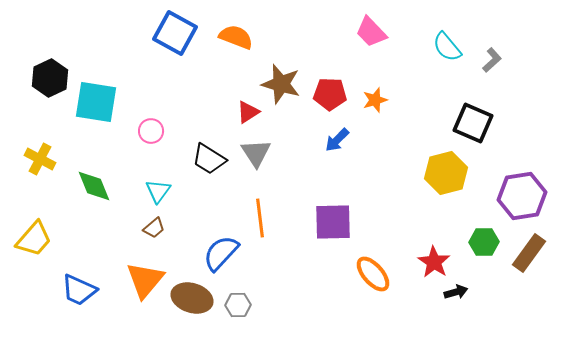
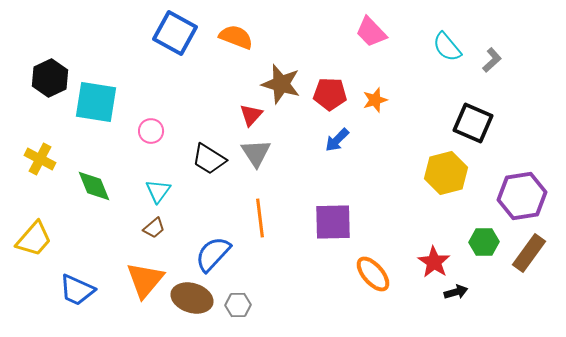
red triangle: moved 3 px right, 3 px down; rotated 15 degrees counterclockwise
blue semicircle: moved 8 px left, 1 px down
blue trapezoid: moved 2 px left
